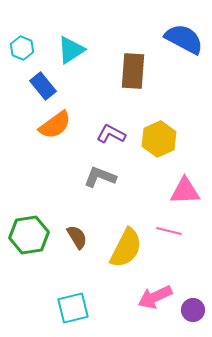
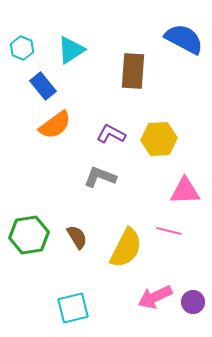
yellow hexagon: rotated 20 degrees clockwise
purple circle: moved 8 px up
